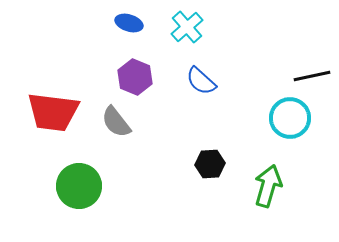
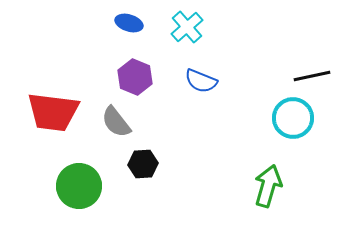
blue semicircle: rotated 20 degrees counterclockwise
cyan circle: moved 3 px right
black hexagon: moved 67 px left
